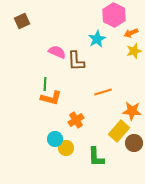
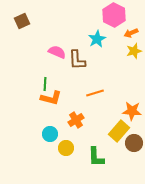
brown L-shape: moved 1 px right, 1 px up
orange line: moved 8 px left, 1 px down
cyan circle: moved 5 px left, 5 px up
